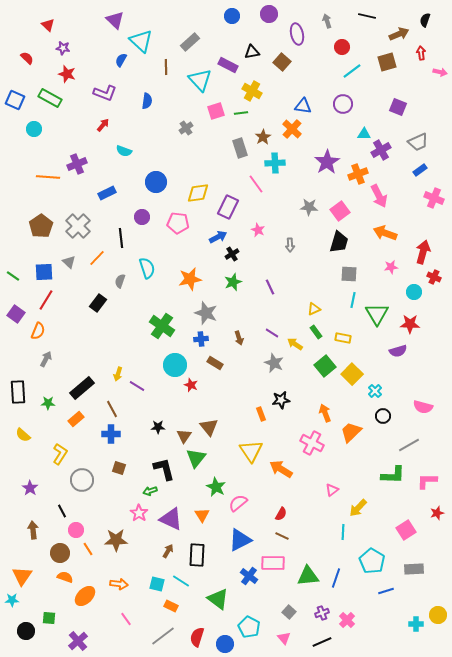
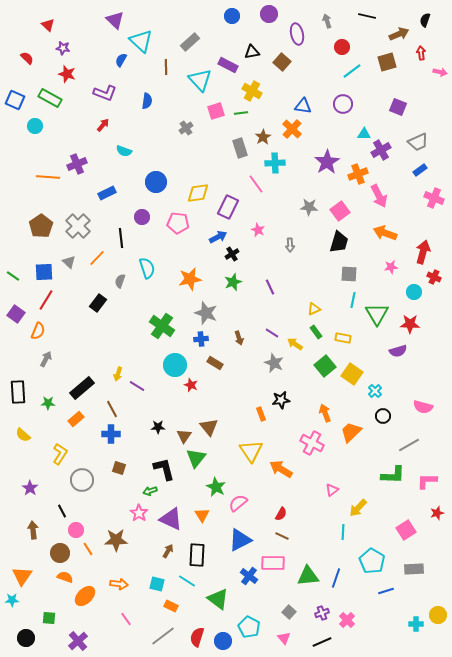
cyan circle at (34, 129): moved 1 px right, 3 px up
yellow square at (352, 374): rotated 10 degrees counterclockwise
cyan line at (181, 581): moved 6 px right
black circle at (26, 631): moved 7 px down
blue circle at (225, 644): moved 2 px left, 3 px up
